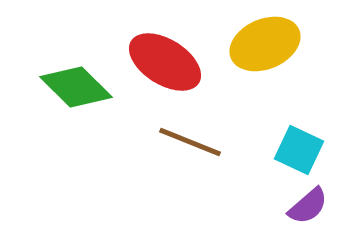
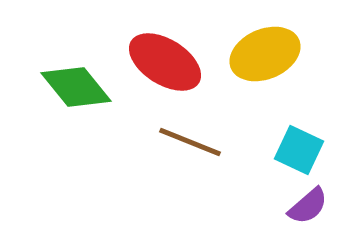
yellow ellipse: moved 10 px down
green diamond: rotated 6 degrees clockwise
